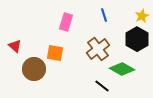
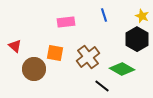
yellow star: rotated 24 degrees counterclockwise
pink rectangle: rotated 66 degrees clockwise
brown cross: moved 10 px left, 8 px down
